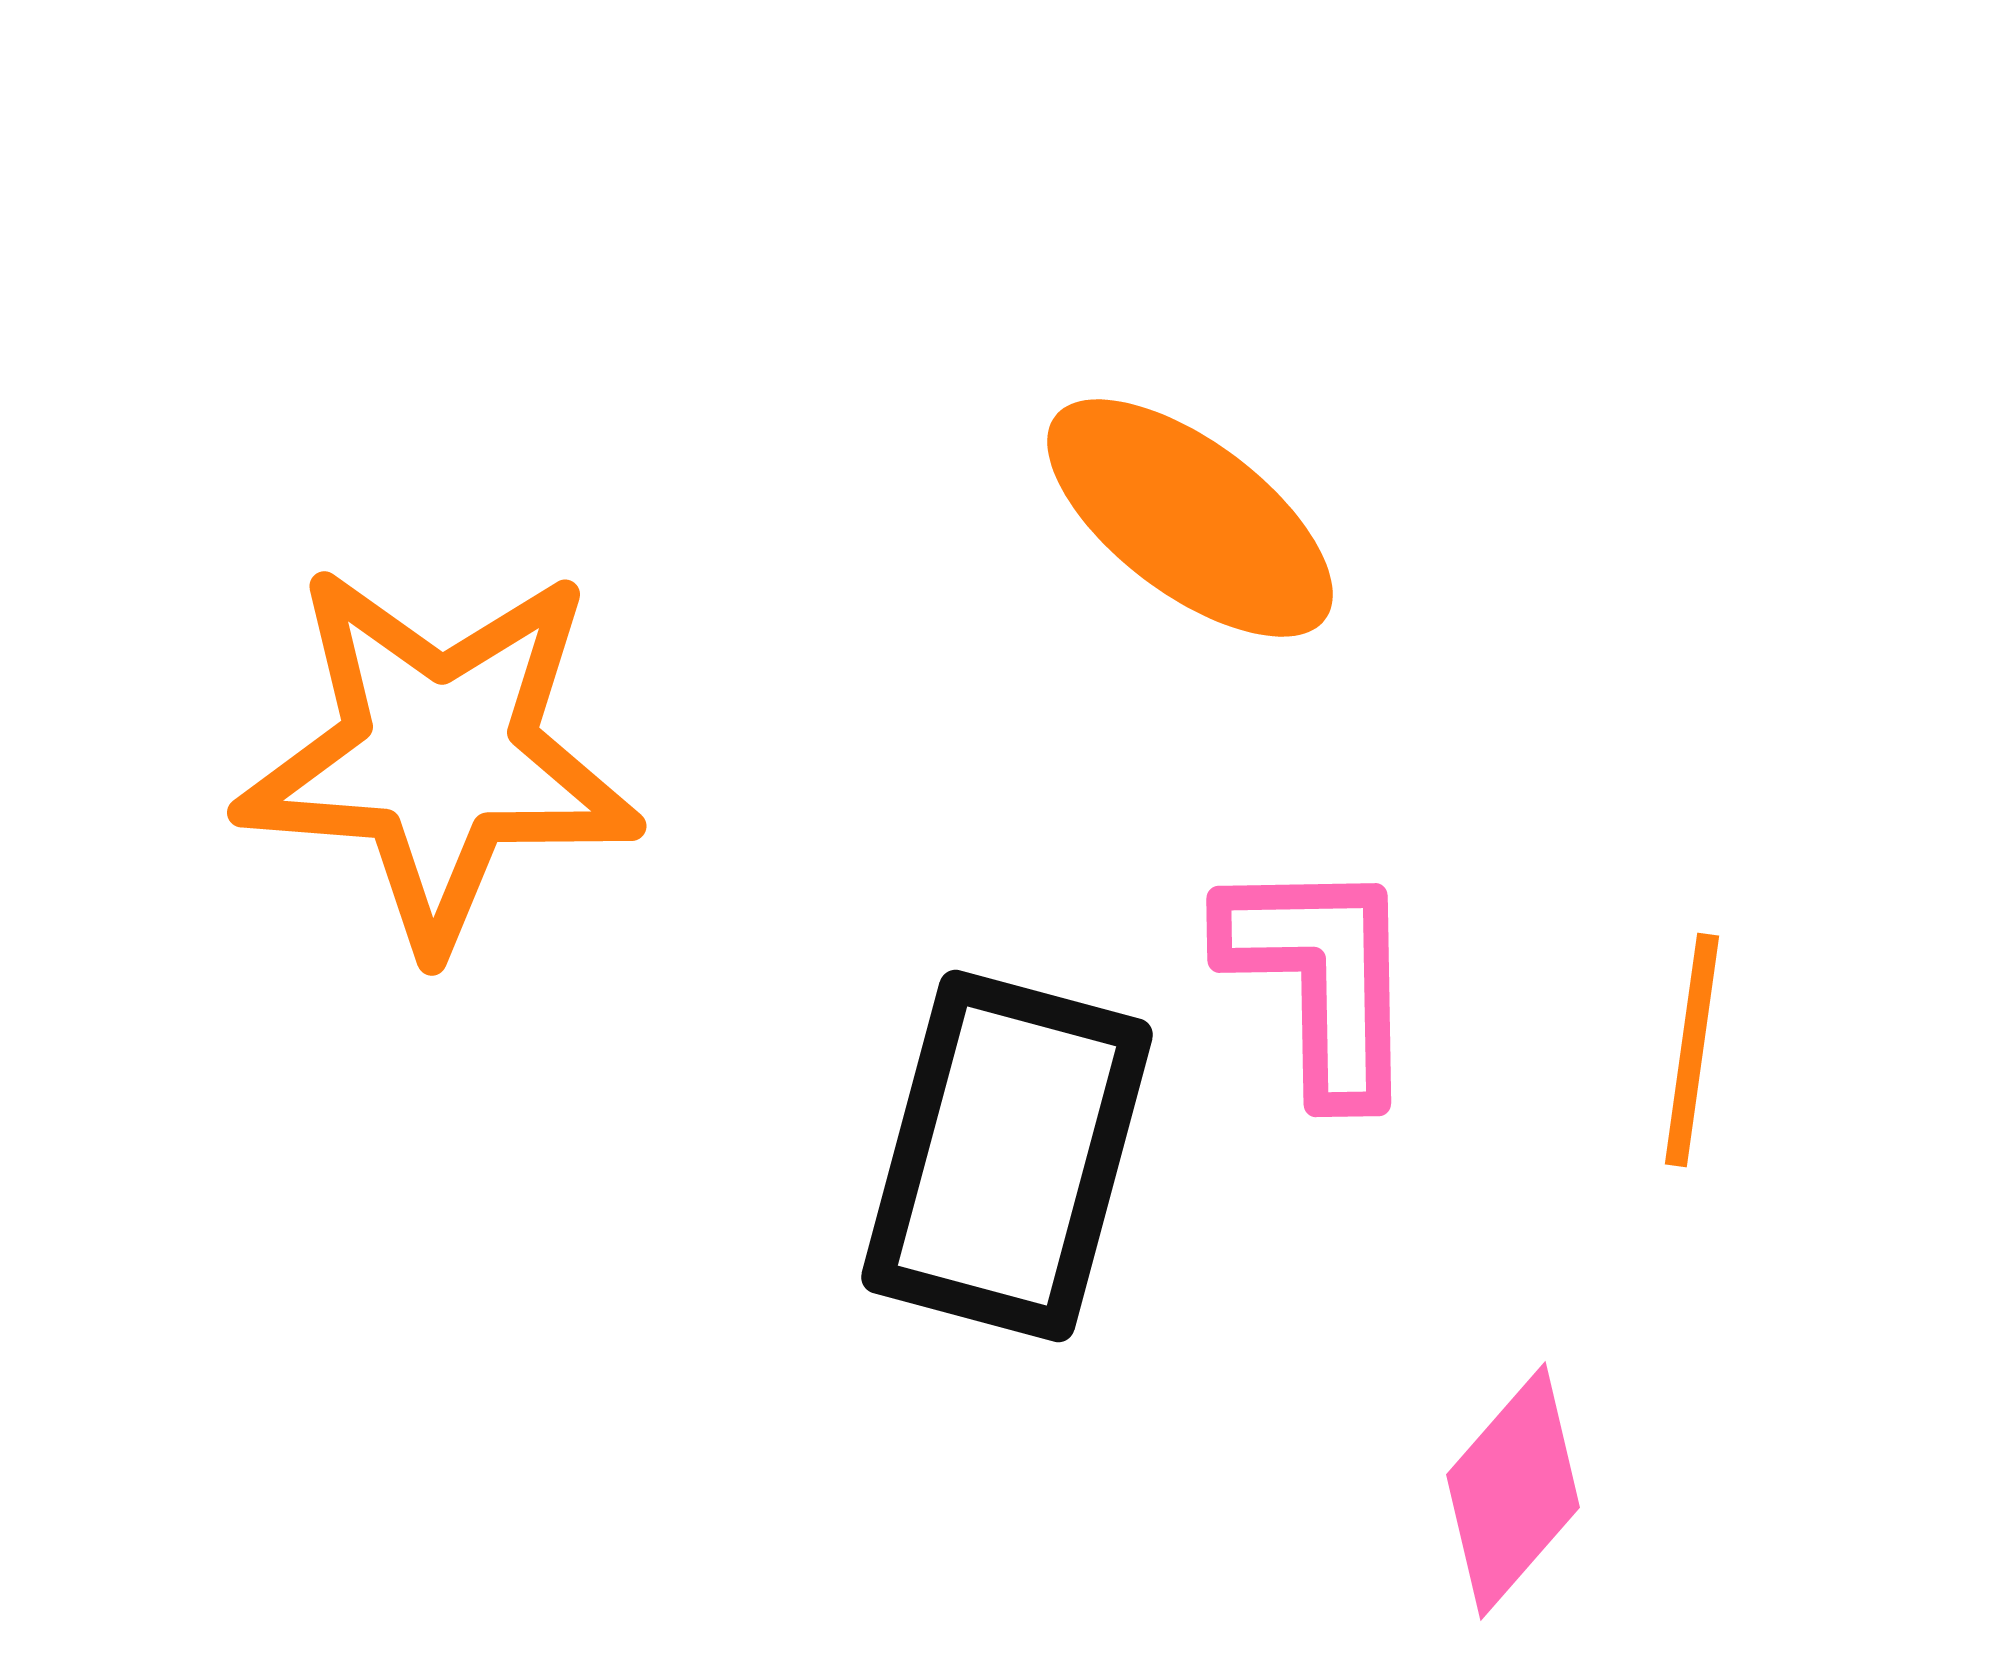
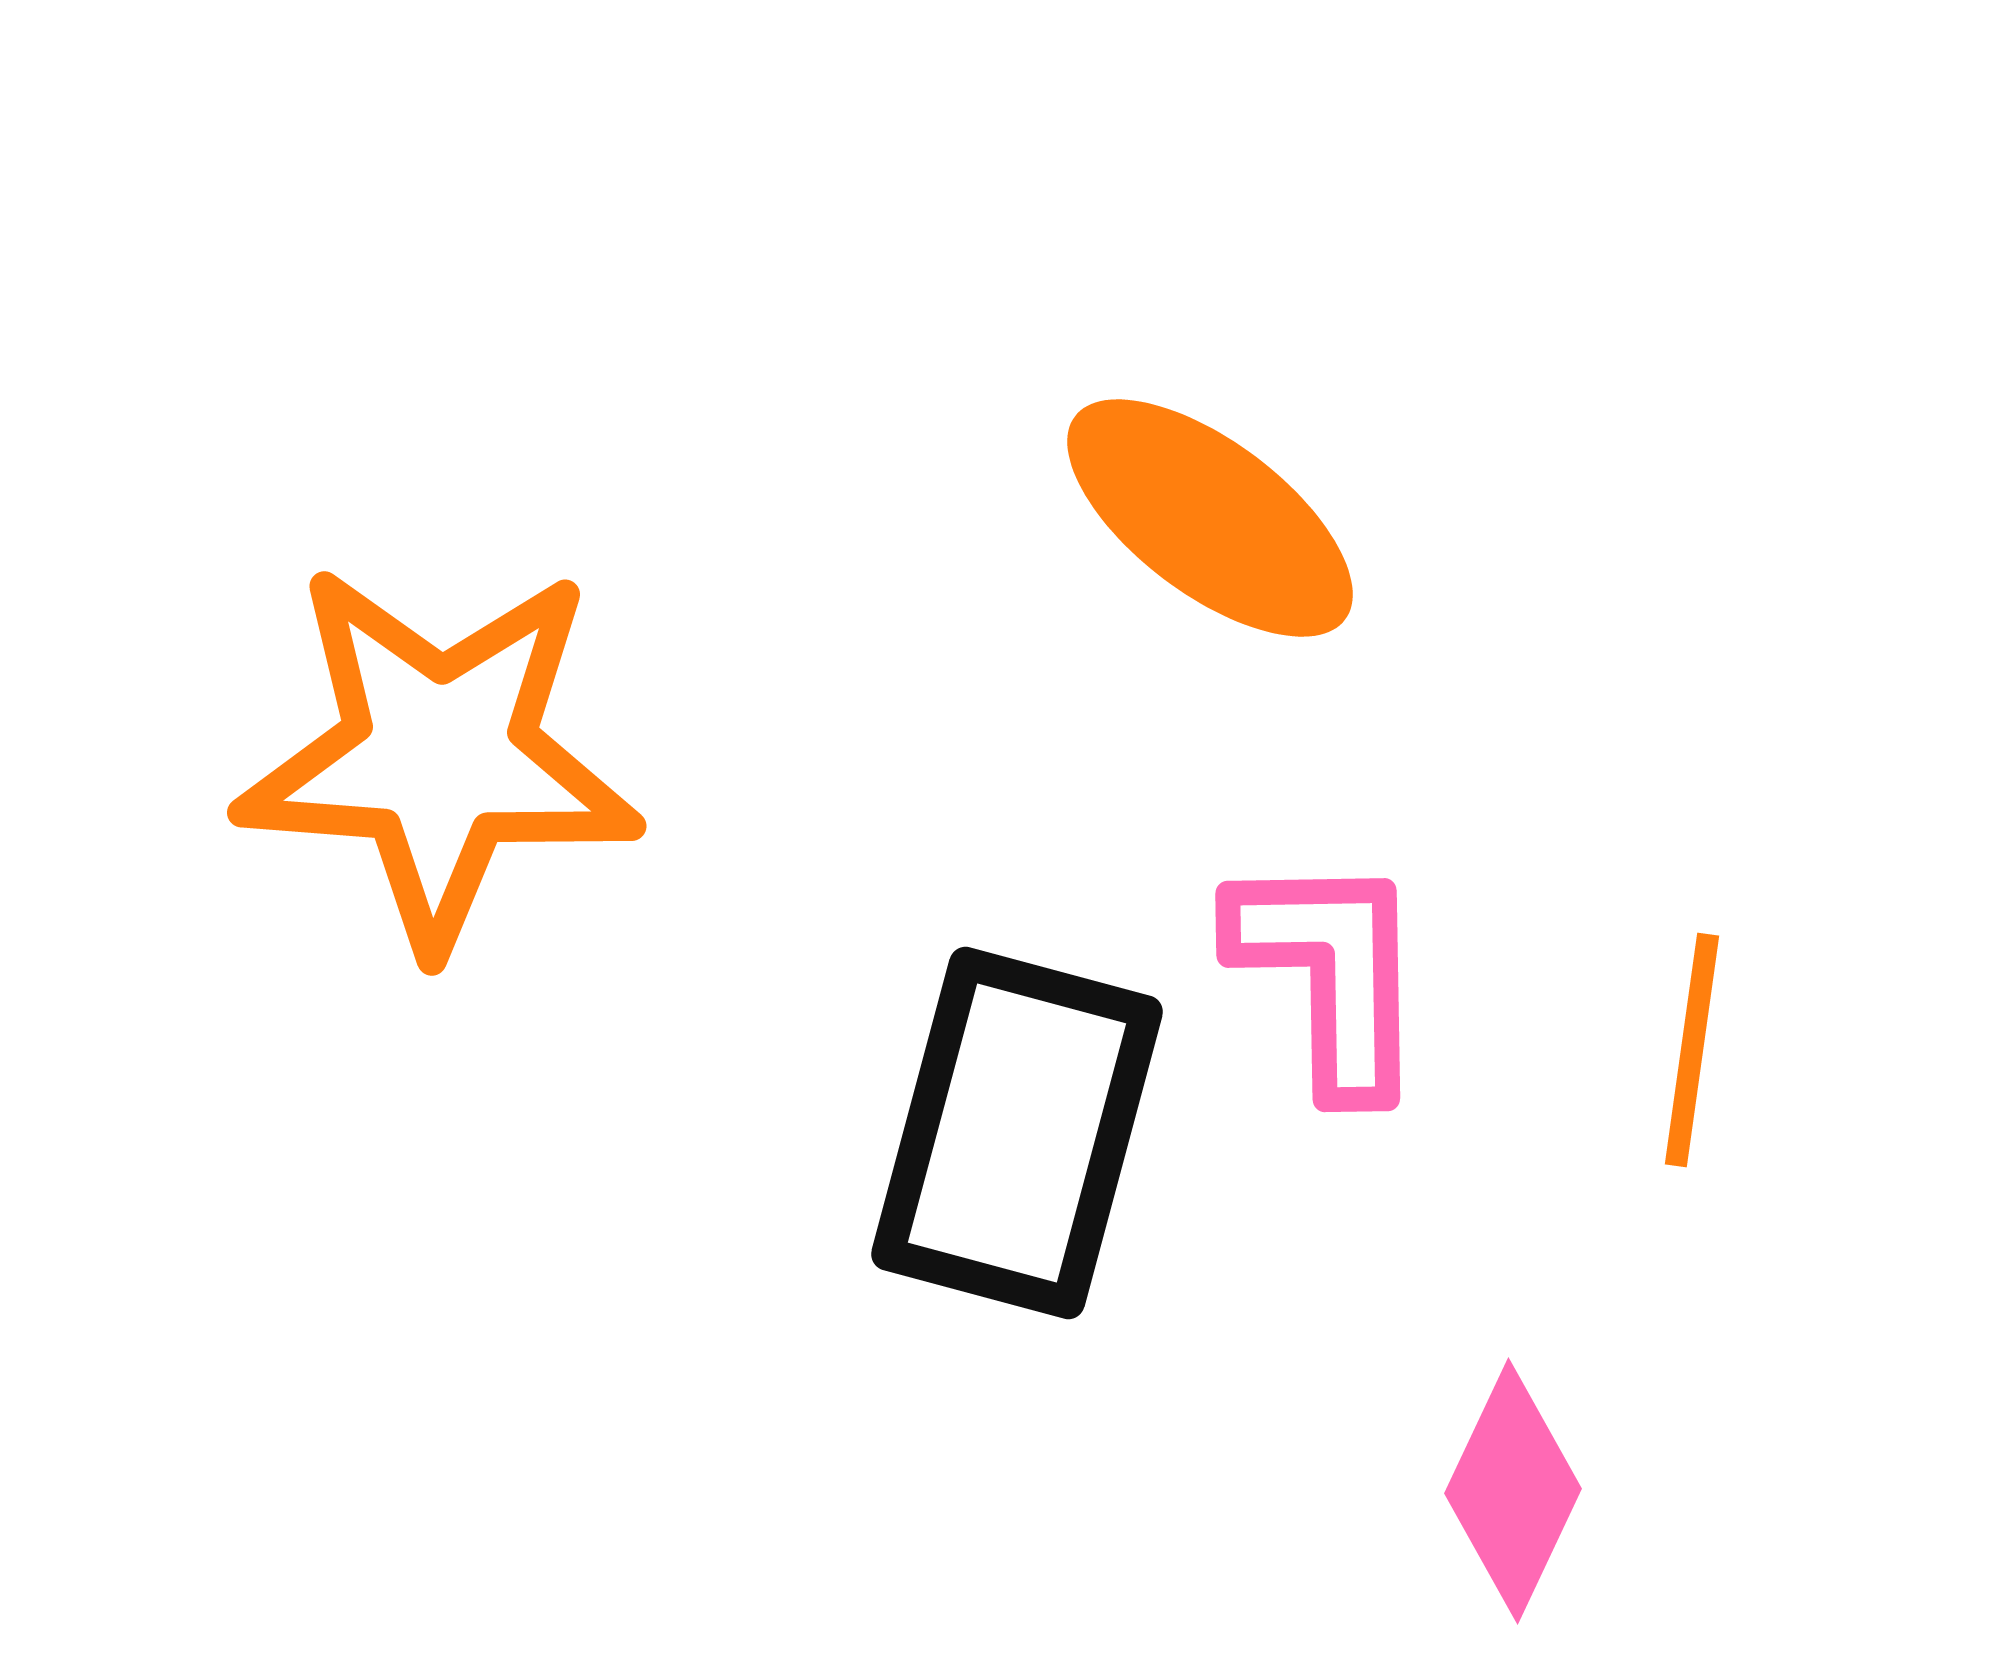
orange ellipse: moved 20 px right
pink L-shape: moved 9 px right, 5 px up
black rectangle: moved 10 px right, 23 px up
pink diamond: rotated 16 degrees counterclockwise
